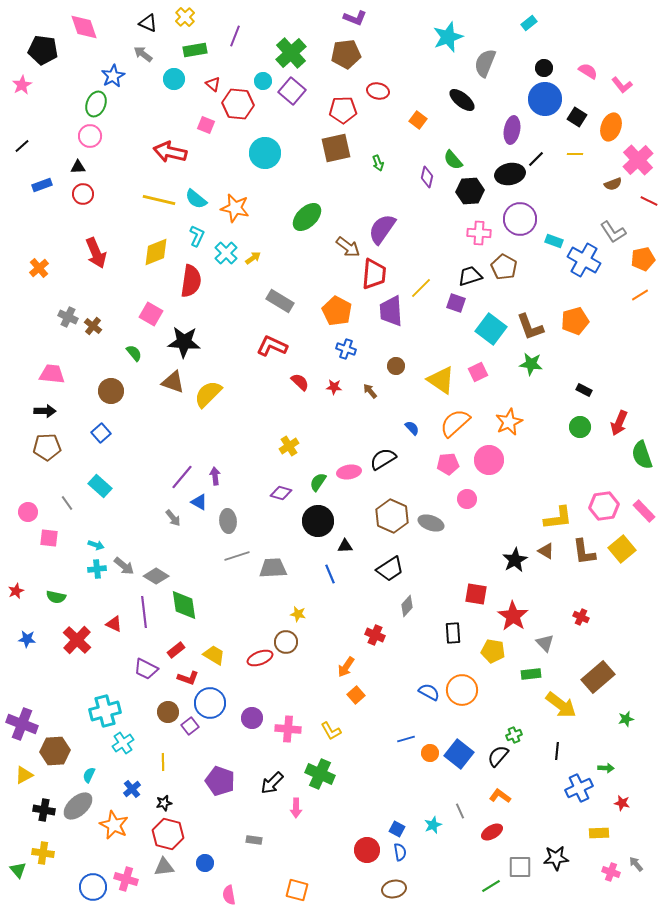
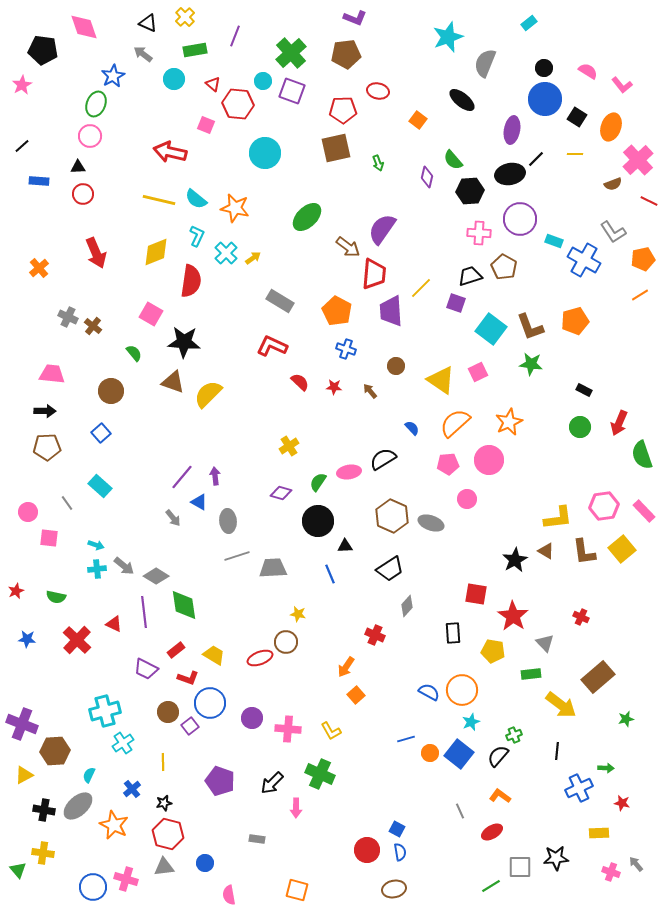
purple square at (292, 91): rotated 20 degrees counterclockwise
blue rectangle at (42, 185): moved 3 px left, 4 px up; rotated 24 degrees clockwise
cyan star at (433, 825): moved 38 px right, 103 px up
gray rectangle at (254, 840): moved 3 px right, 1 px up
